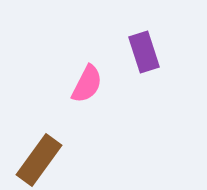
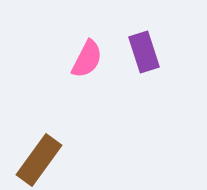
pink semicircle: moved 25 px up
